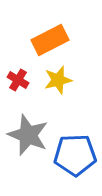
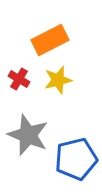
red cross: moved 1 px right, 1 px up
blue pentagon: moved 1 px right, 4 px down; rotated 12 degrees counterclockwise
